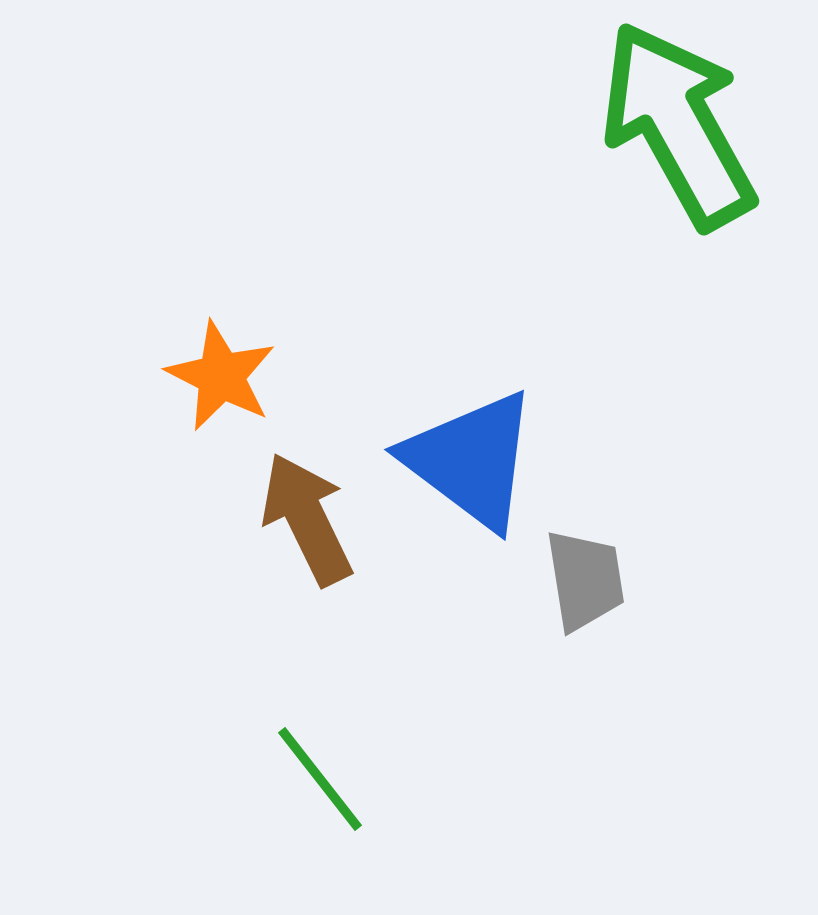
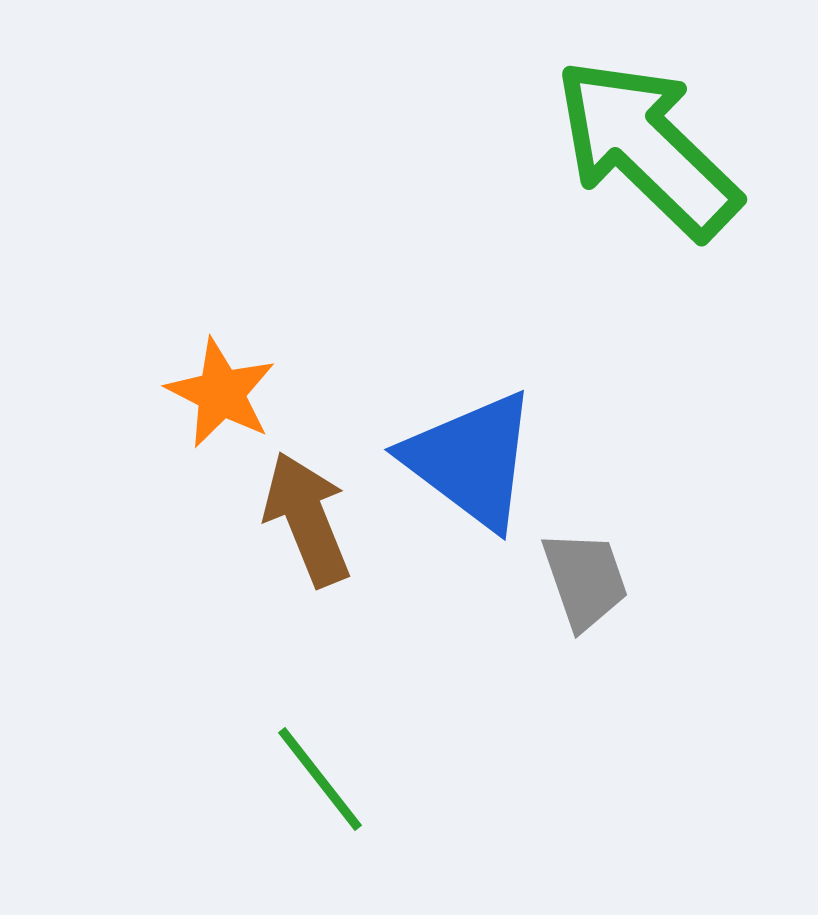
green arrow: moved 31 px left, 23 px down; rotated 17 degrees counterclockwise
orange star: moved 17 px down
brown arrow: rotated 4 degrees clockwise
gray trapezoid: rotated 10 degrees counterclockwise
